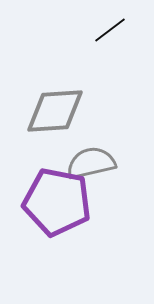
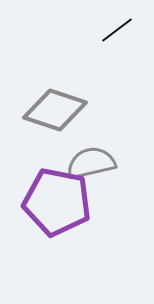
black line: moved 7 px right
gray diamond: moved 1 px up; rotated 22 degrees clockwise
